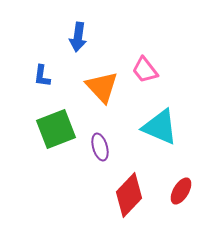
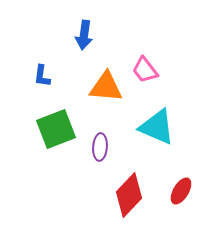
blue arrow: moved 6 px right, 2 px up
orange triangle: moved 4 px right; rotated 42 degrees counterclockwise
cyan triangle: moved 3 px left
purple ellipse: rotated 20 degrees clockwise
